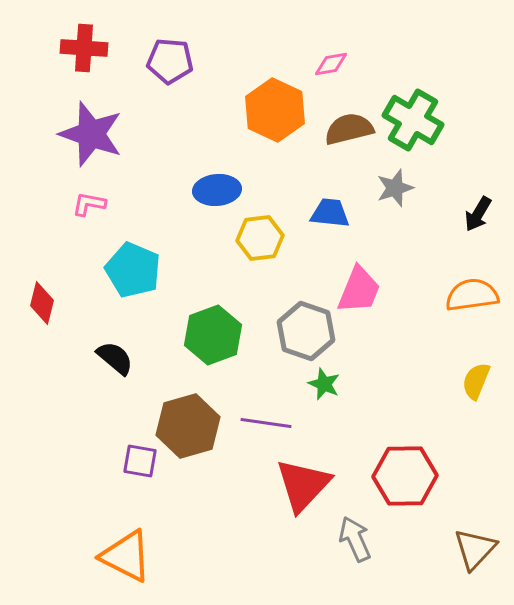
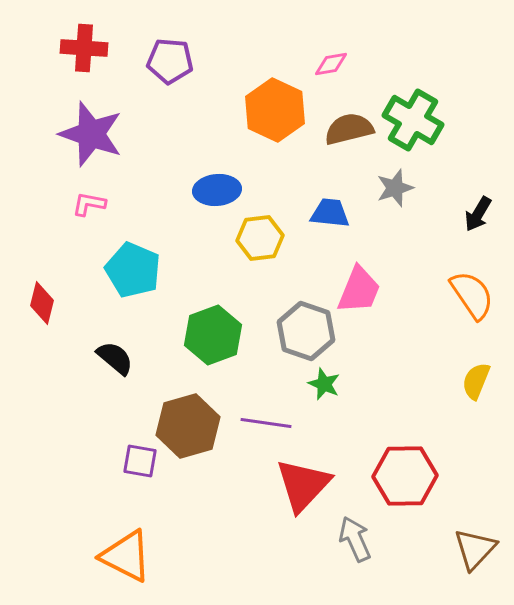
orange semicircle: rotated 64 degrees clockwise
